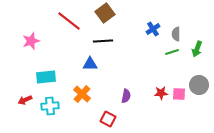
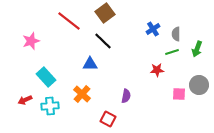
black line: rotated 48 degrees clockwise
cyan rectangle: rotated 54 degrees clockwise
red star: moved 4 px left, 23 px up
